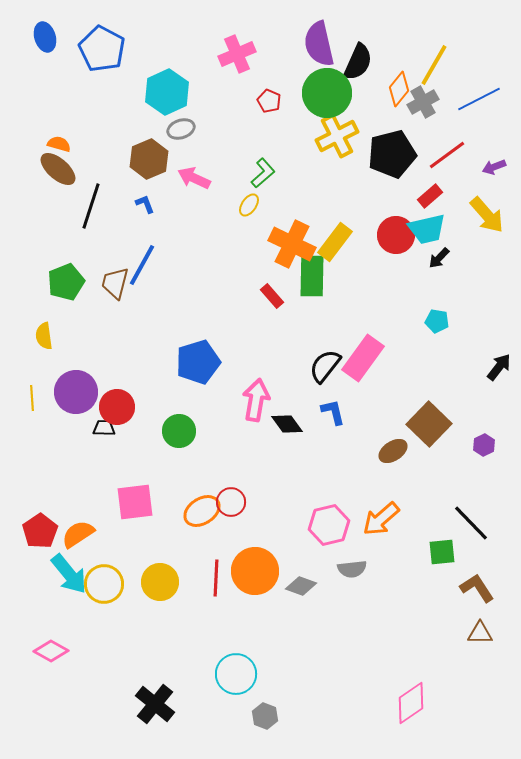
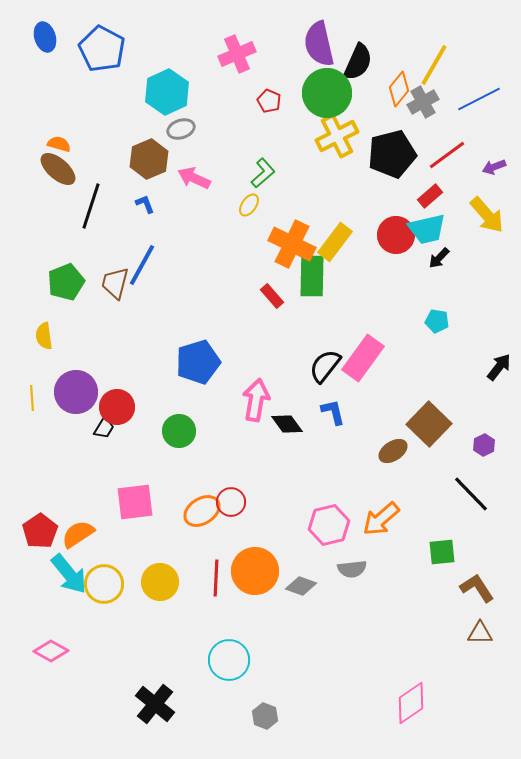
black trapezoid at (104, 428): rotated 120 degrees clockwise
black line at (471, 523): moved 29 px up
cyan circle at (236, 674): moved 7 px left, 14 px up
